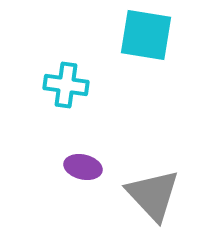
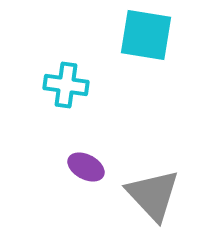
purple ellipse: moved 3 px right; rotated 15 degrees clockwise
